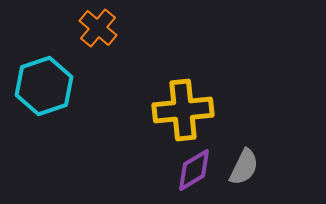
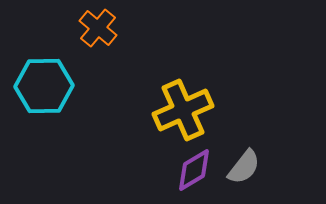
cyan hexagon: rotated 18 degrees clockwise
yellow cross: rotated 18 degrees counterclockwise
gray semicircle: rotated 12 degrees clockwise
